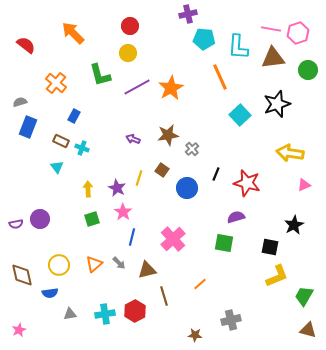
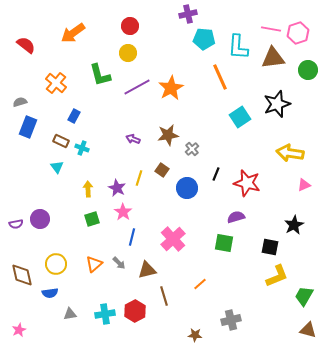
orange arrow at (73, 33): rotated 80 degrees counterclockwise
cyan square at (240, 115): moved 2 px down; rotated 10 degrees clockwise
yellow circle at (59, 265): moved 3 px left, 1 px up
